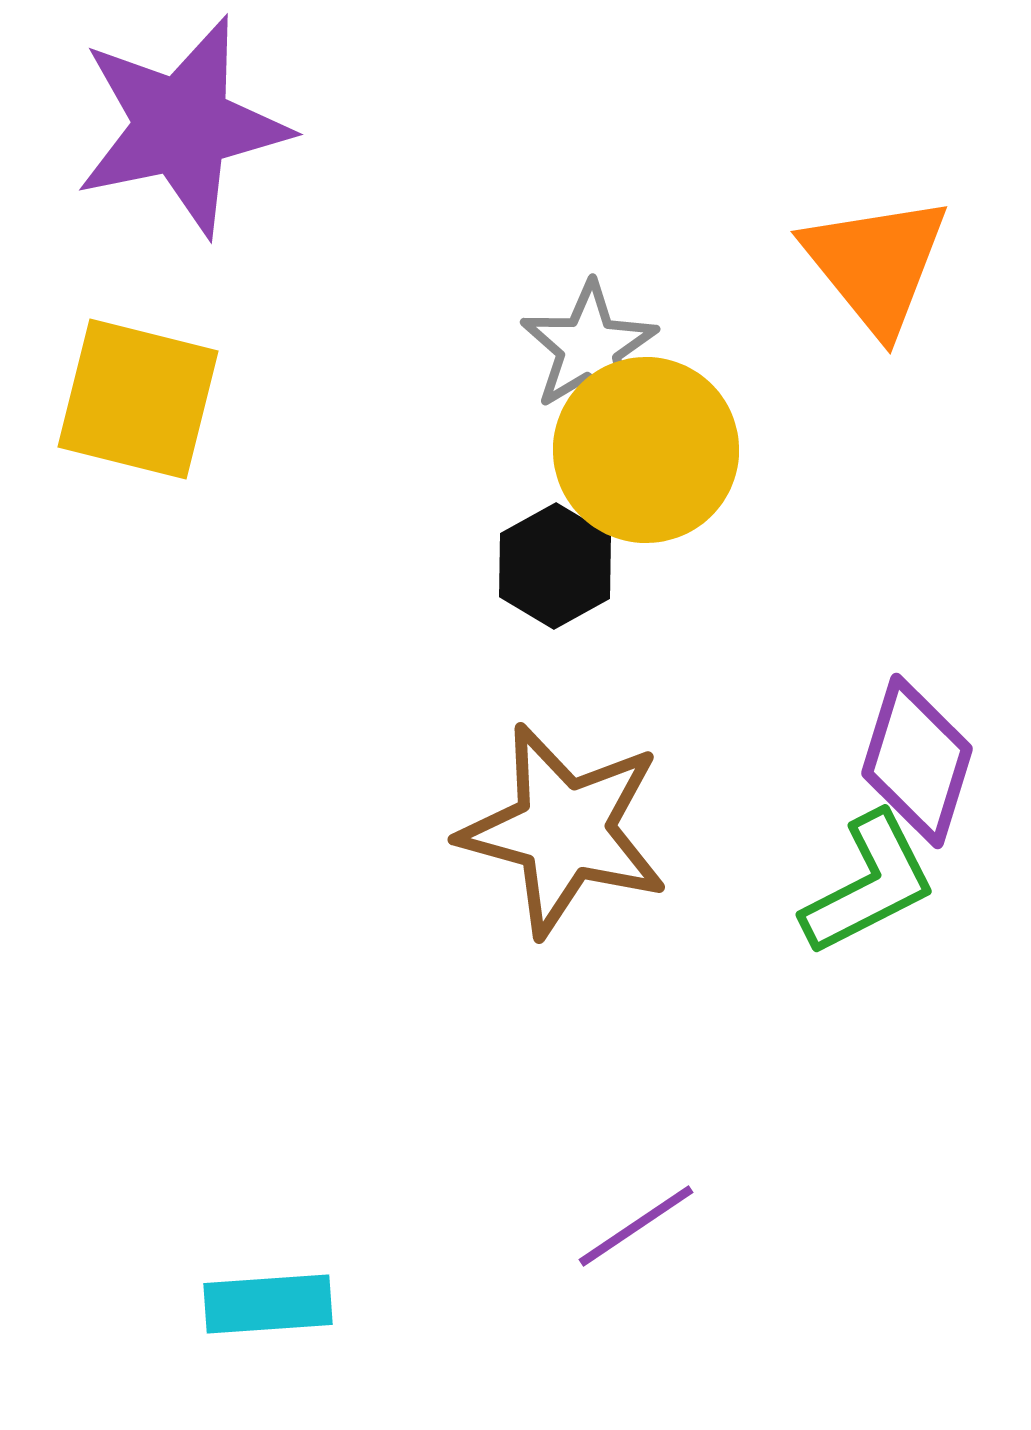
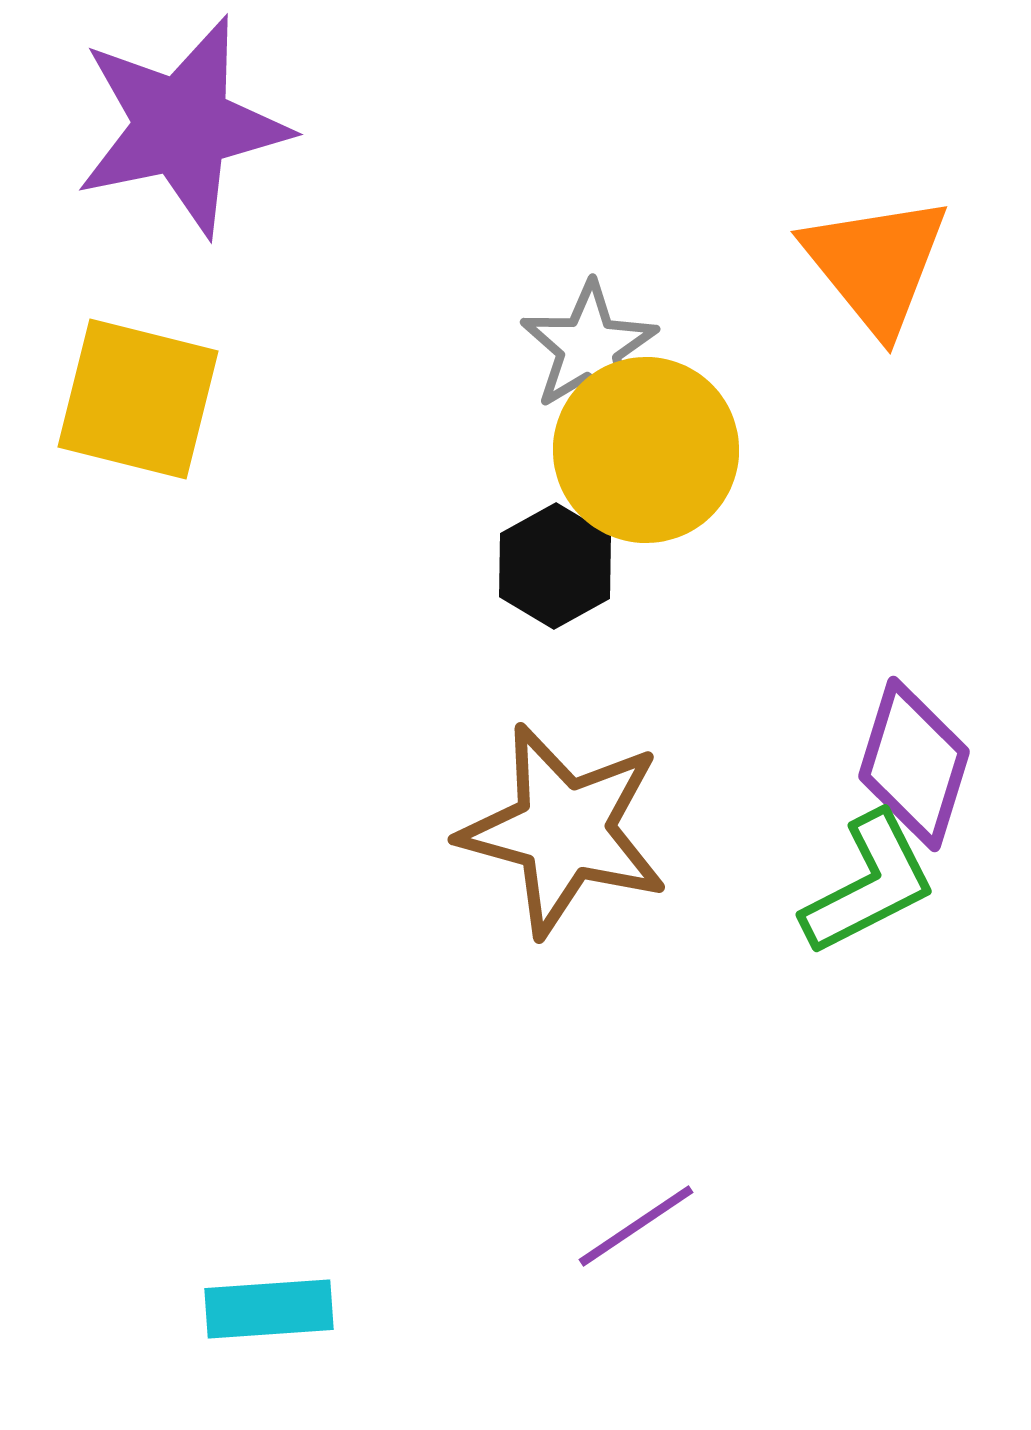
purple diamond: moved 3 px left, 3 px down
cyan rectangle: moved 1 px right, 5 px down
